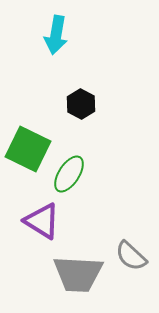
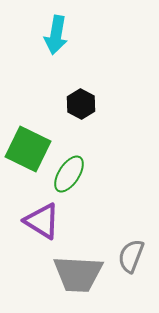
gray semicircle: rotated 68 degrees clockwise
